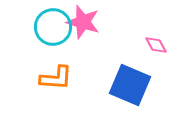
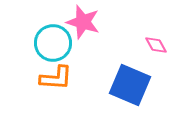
cyan circle: moved 16 px down
